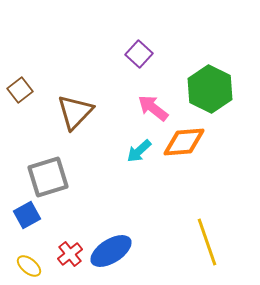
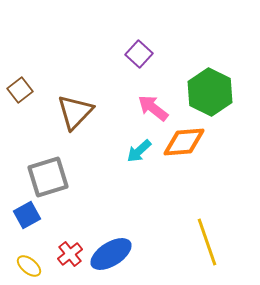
green hexagon: moved 3 px down
blue ellipse: moved 3 px down
